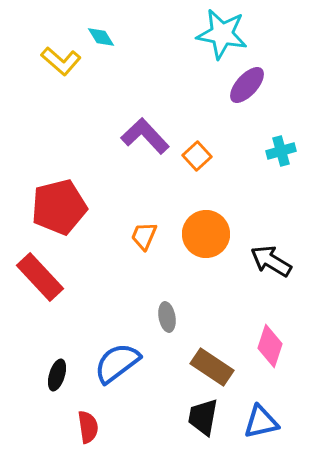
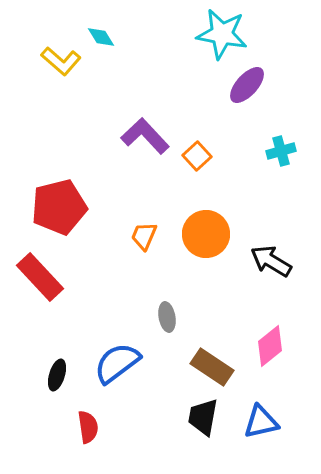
pink diamond: rotated 33 degrees clockwise
